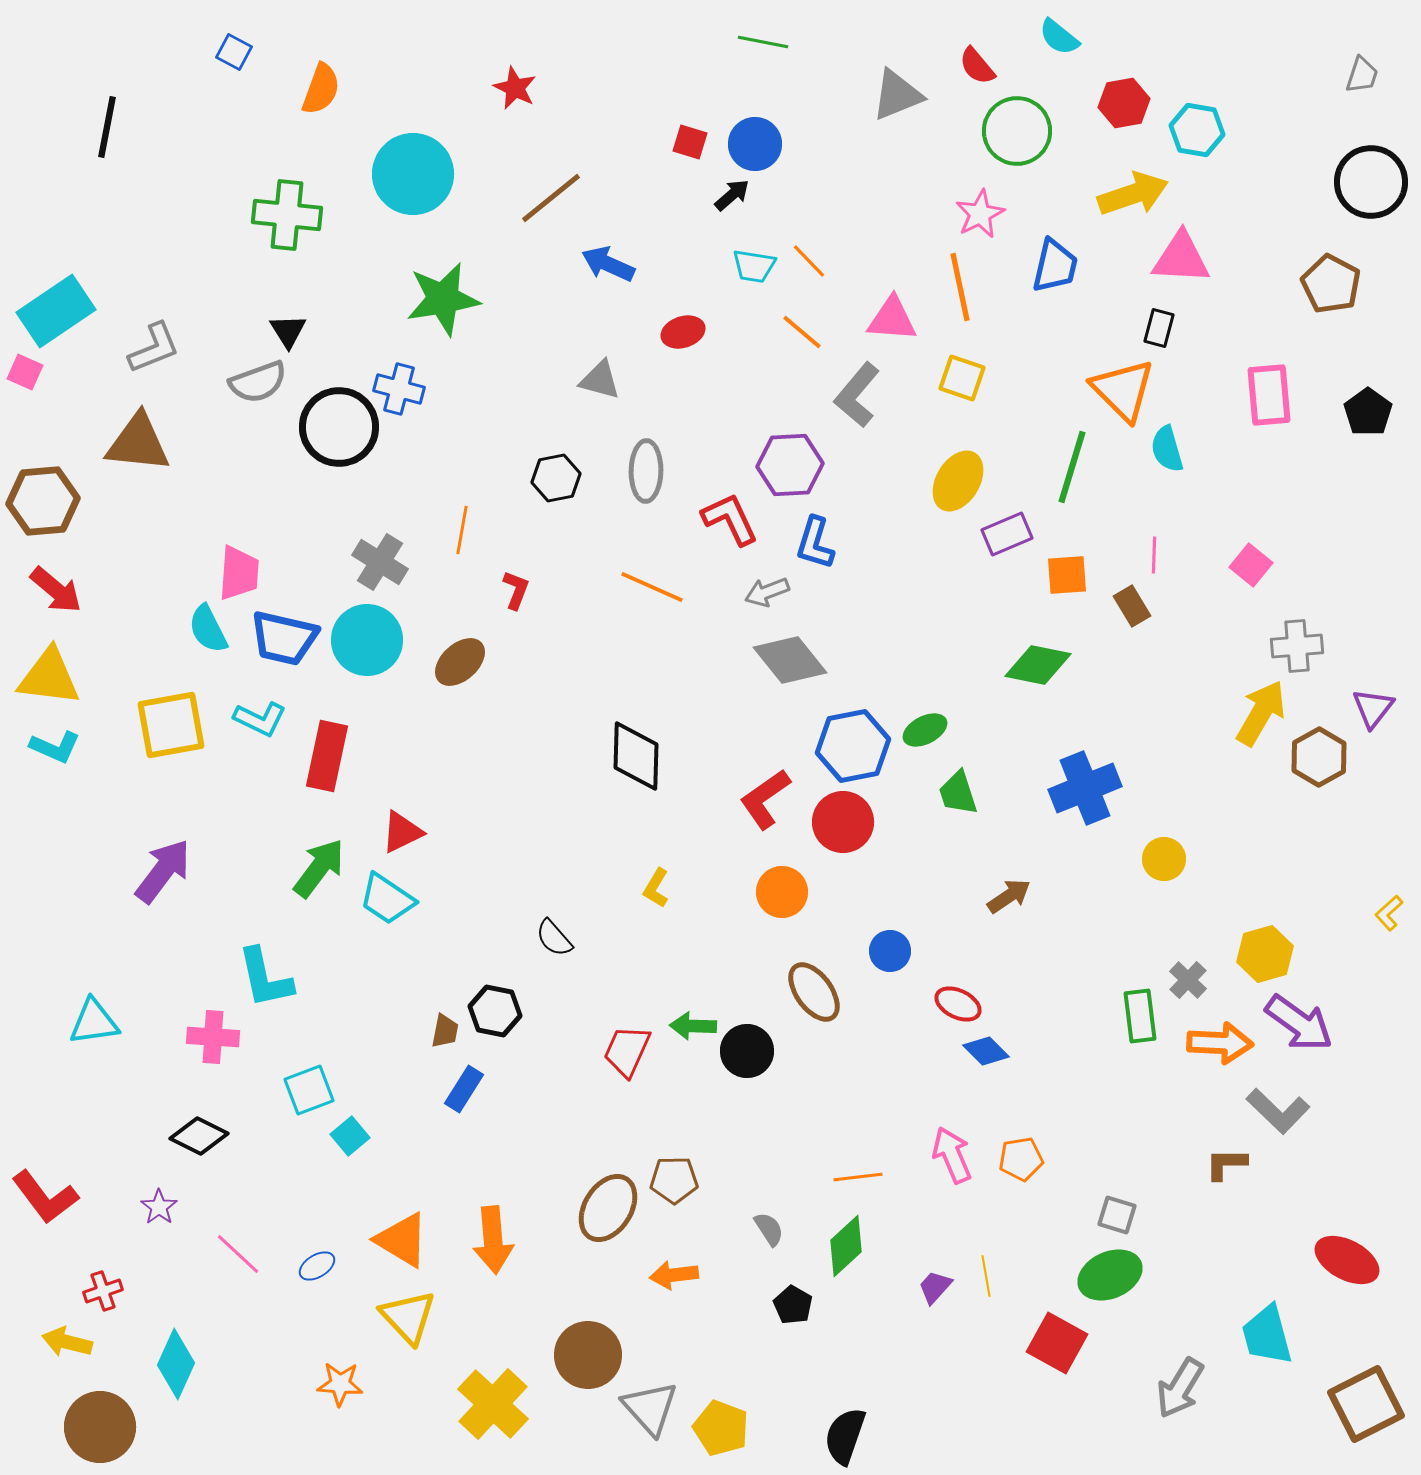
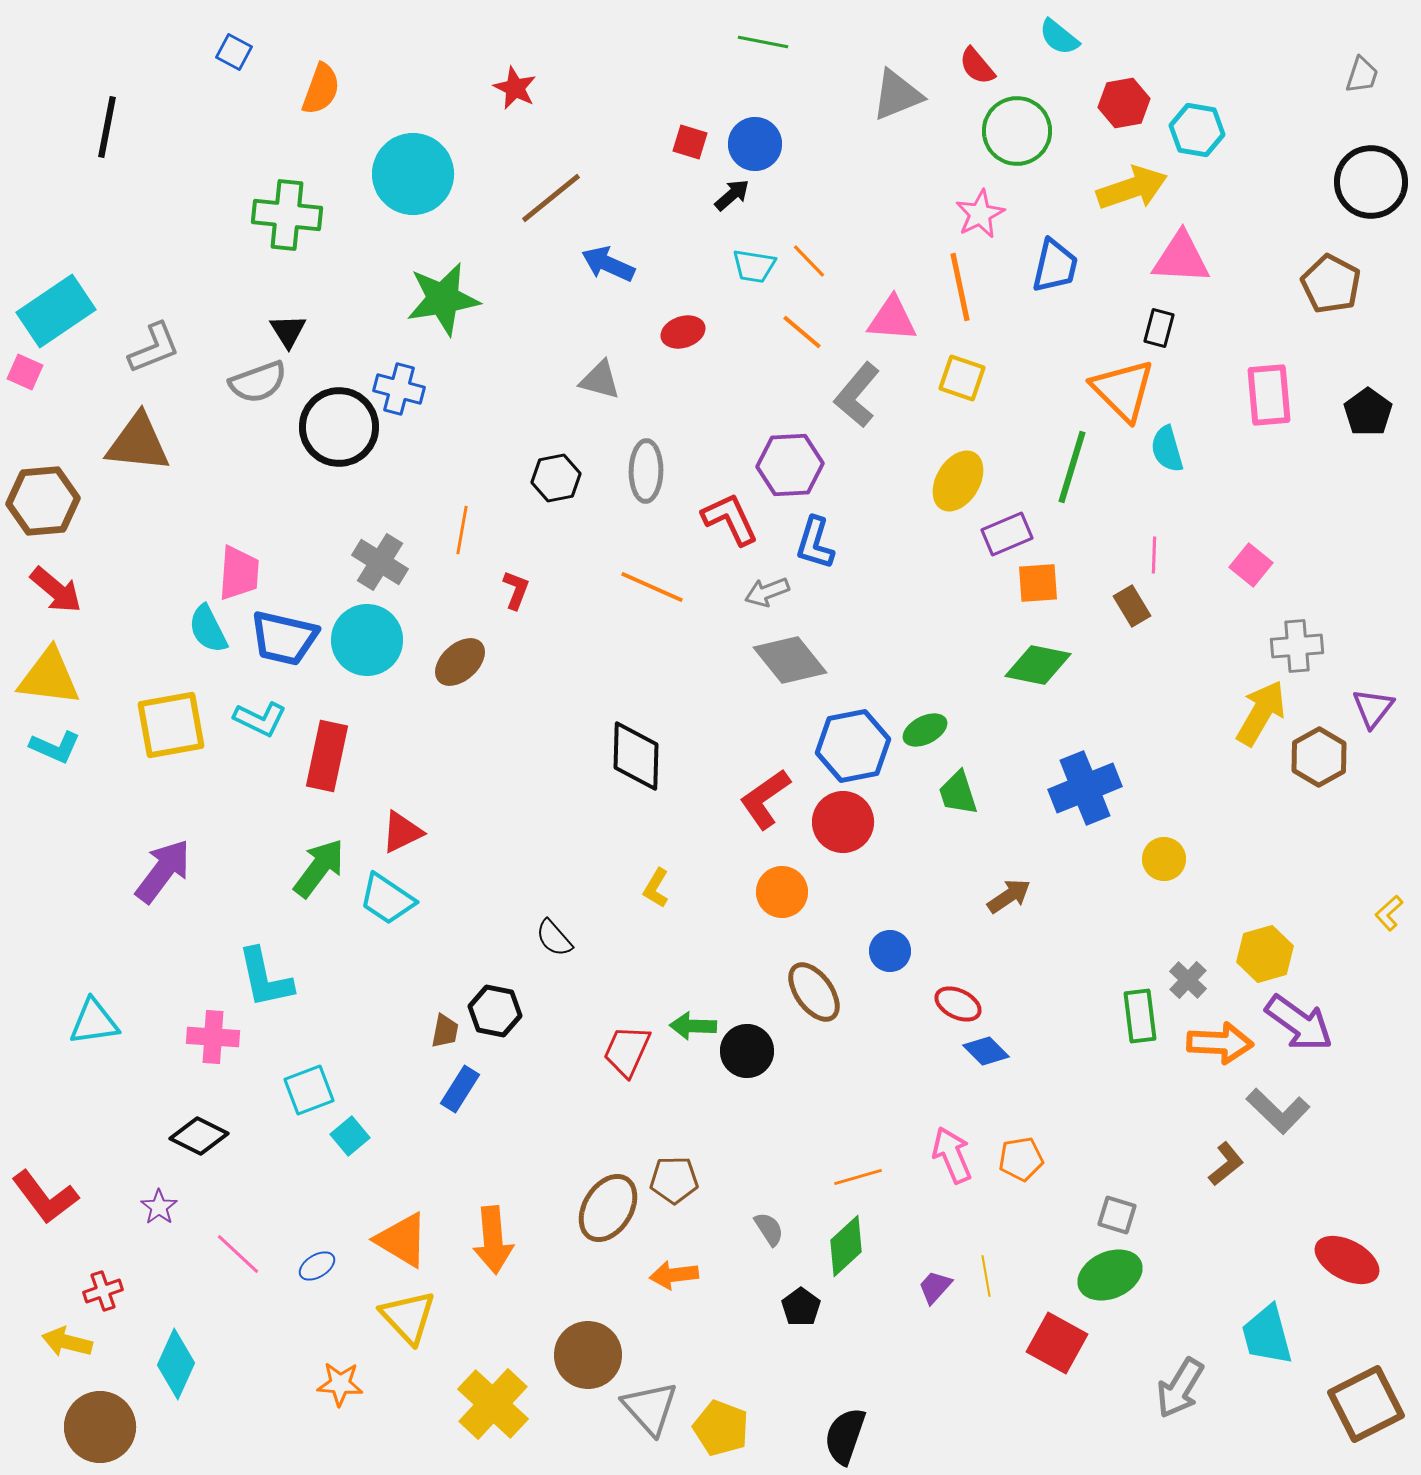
yellow arrow at (1133, 194): moved 1 px left, 6 px up
orange square at (1067, 575): moved 29 px left, 8 px down
blue rectangle at (464, 1089): moved 4 px left
brown L-shape at (1226, 1164): rotated 141 degrees clockwise
orange line at (858, 1177): rotated 9 degrees counterclockwise
black pentagon at (793, 1305): moved 8 px right, 2 px down; rotated 6 degrees clockwise
